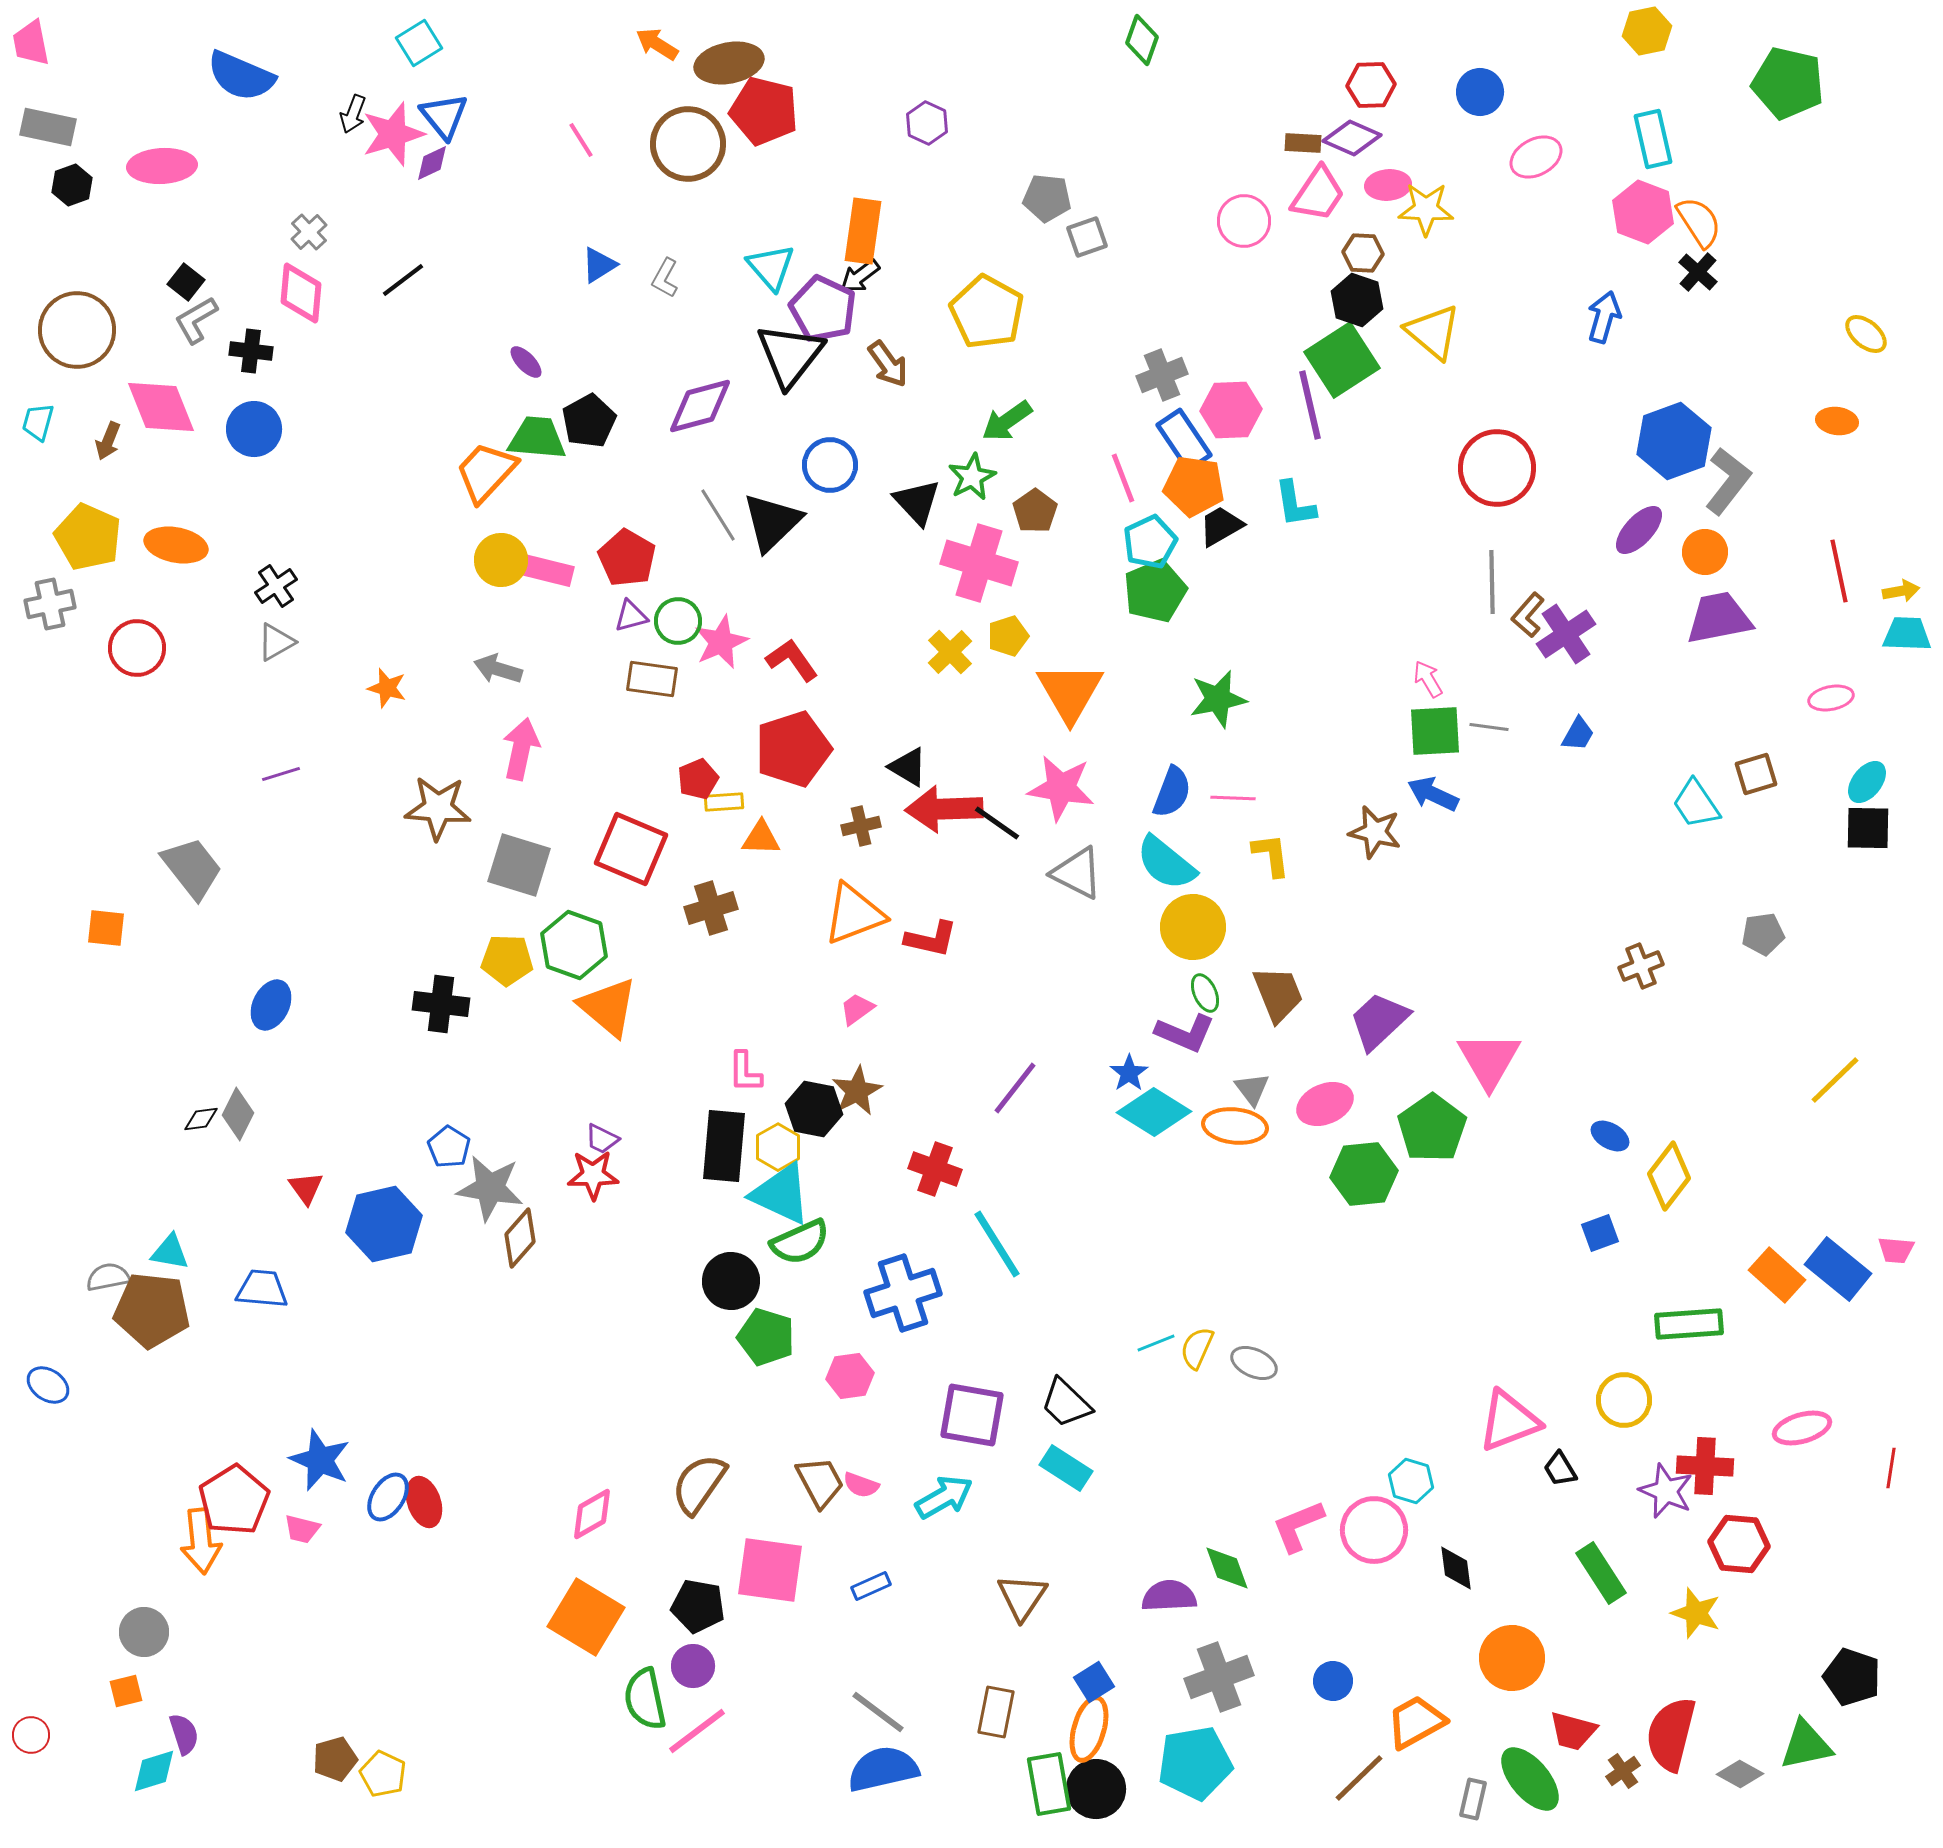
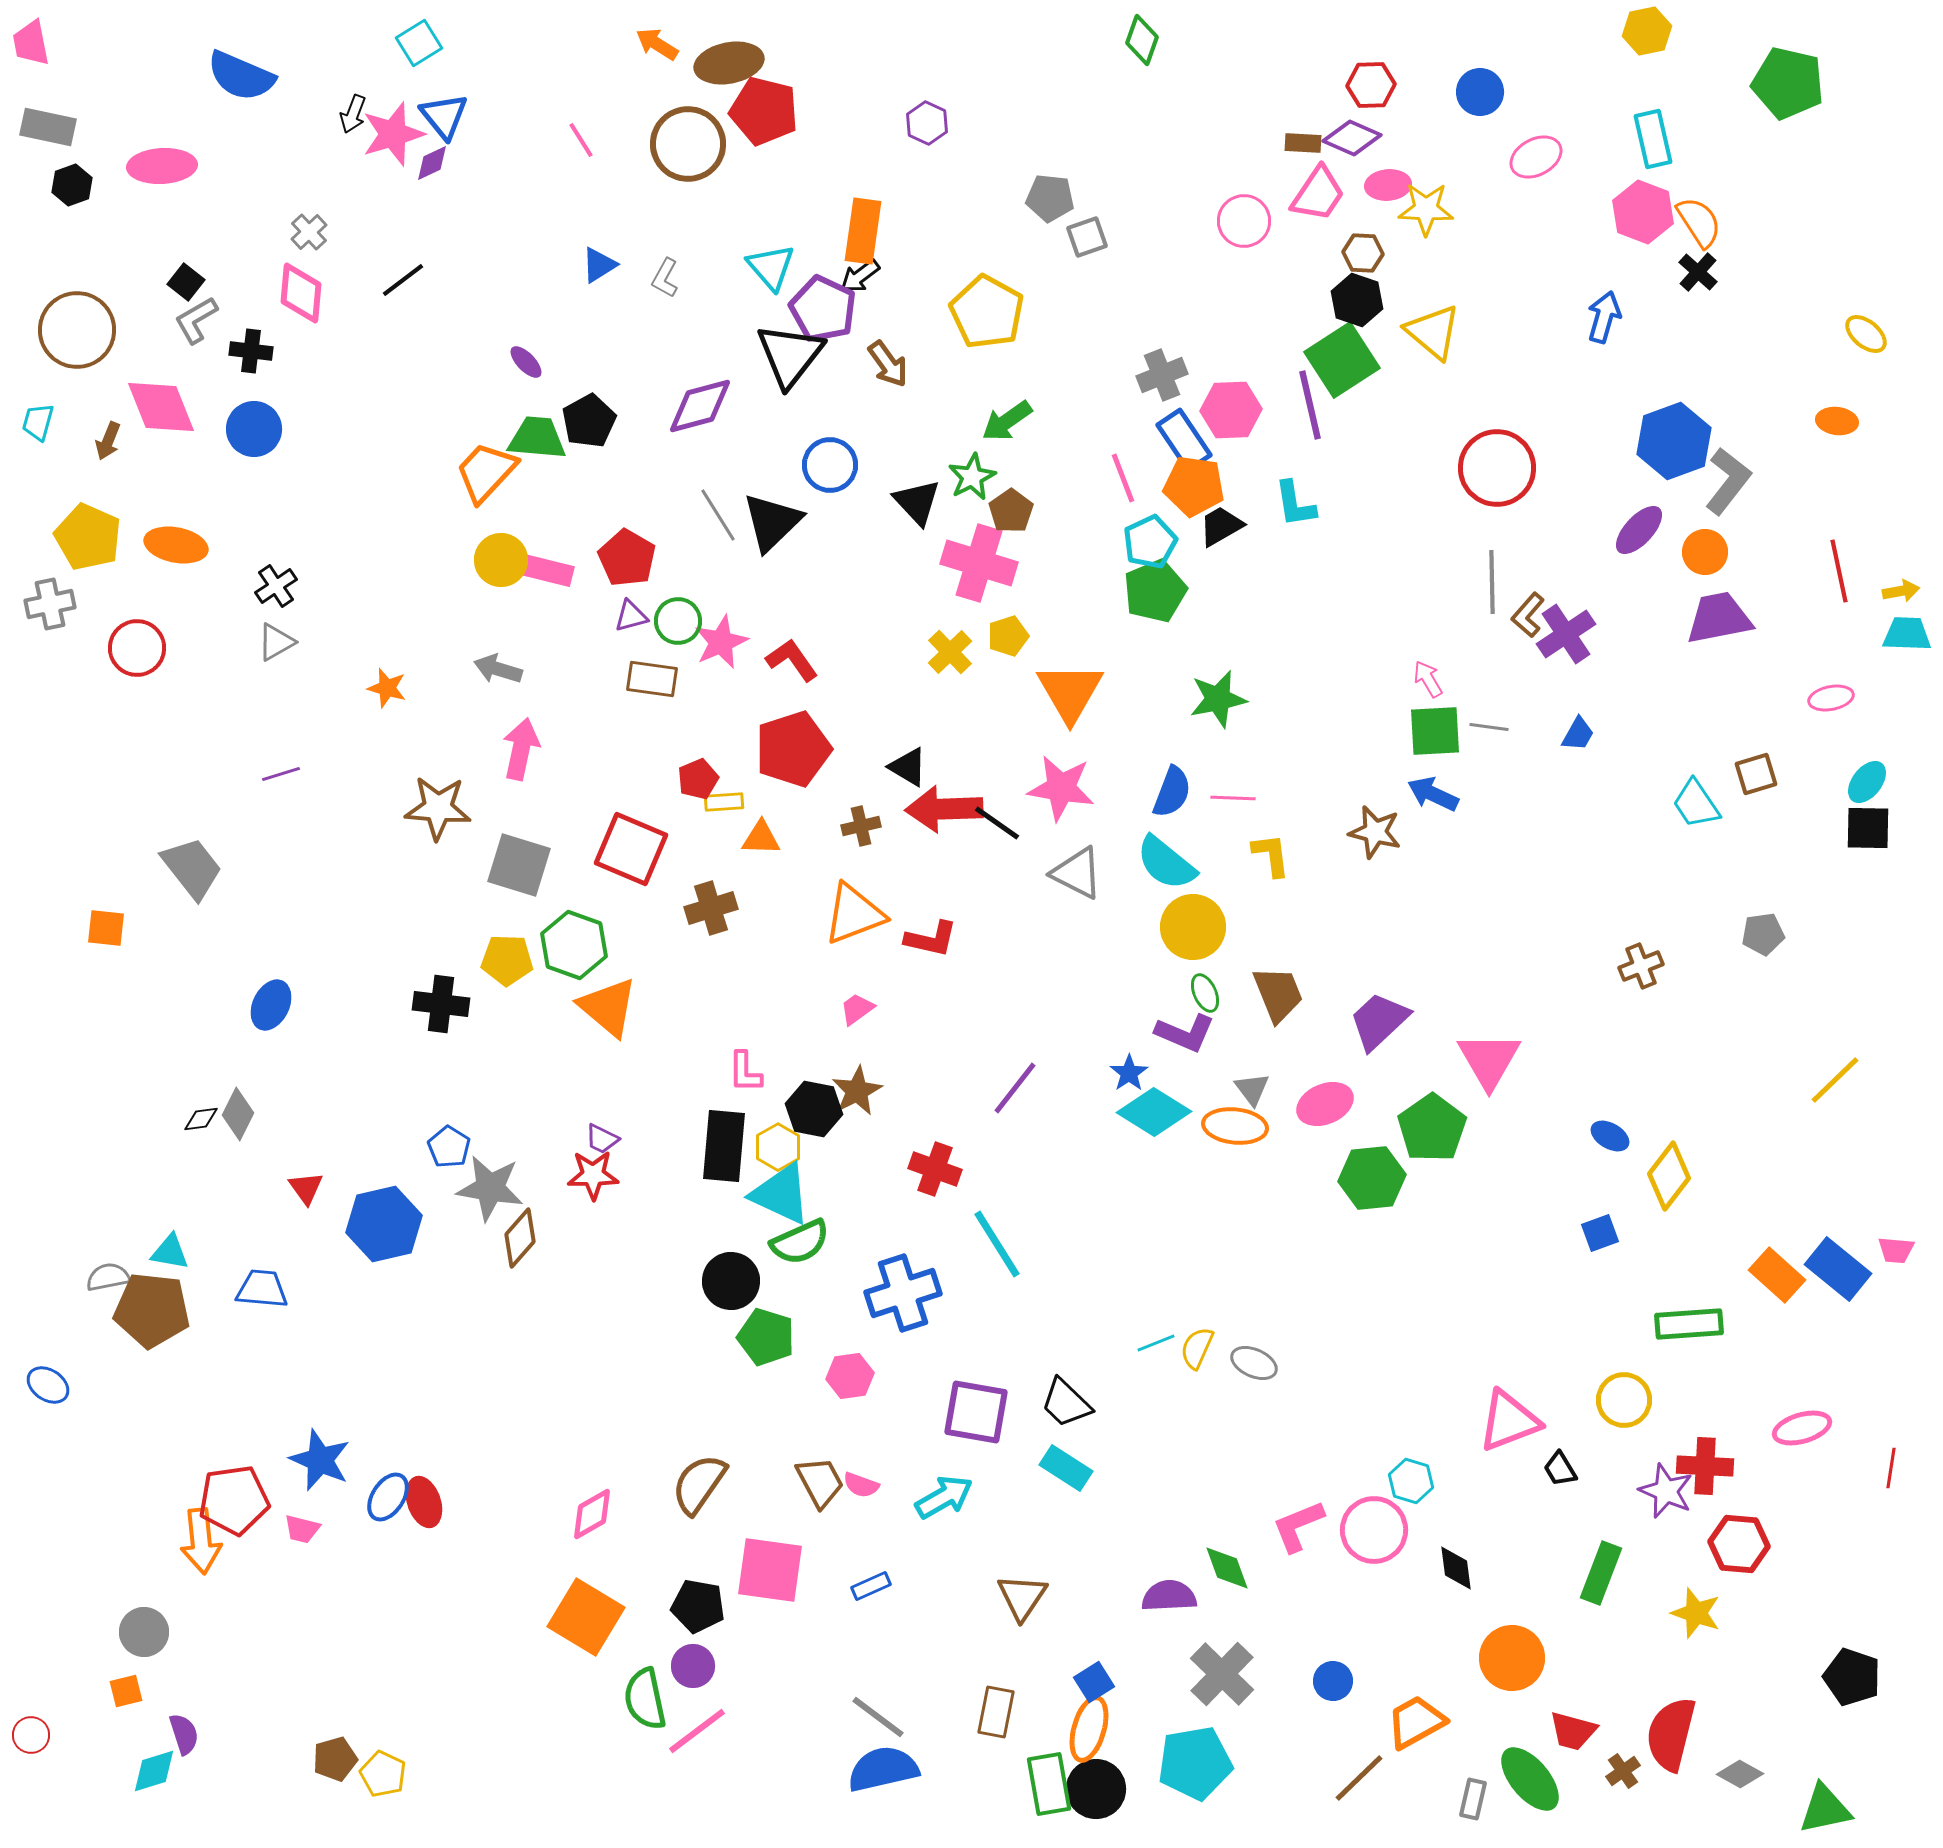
gray pentagon at (1047, 198): moved 3 px right
brown pentagon at (1035, 511): moved 24 px left
green hexagon at (1364, 1174): moved 8 px right, 4 px down
purple square at (972, 1415): moved 4 px right, 3 px up
red pentagon at (234, 1500): rotated 24 degrees clockwise
green rectangle at (1601, 1573): rotated 54 degrees clockwise
gray cross at (1219, 1677): moved 3 px right, 3 px up; rotated 26 degrees counterclockwise
gray line at (878, 1712): moved 5 px down
green triangle at (1806, 1745): moved 19 px right, 64 px down
